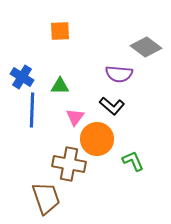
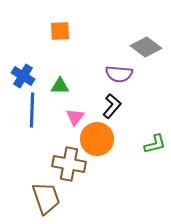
blue cross: moved 1 px right, 1 px up
black L-shape: rotated 90 degrees counterclockwise
green L-shape: moved 22 px right, 17 px up; rotated 100 degrees clockwise
